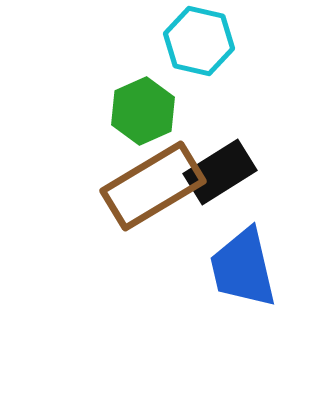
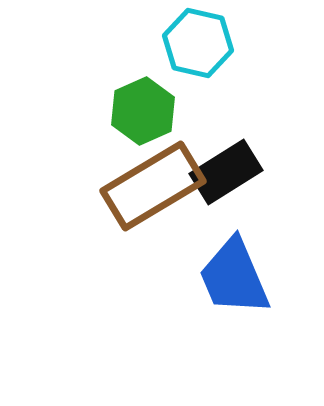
cyan hexagon: moved 1 px left, 2 px down
black rectangle: moved 6 px right
blue trapezoid: moved 9 px left, 9 px down; rotated 10 degrees counterclockwise
